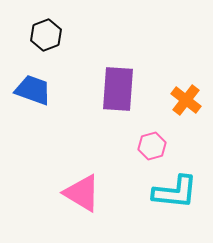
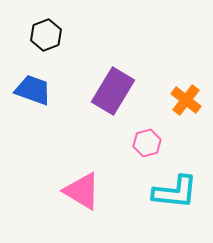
purple rectangle: moved 5 px left, 2 px down; rotated 27 degrees clockwise
pink hexagon: moved 5 px left, 3 px up
pink triangle: moved 2 px up
